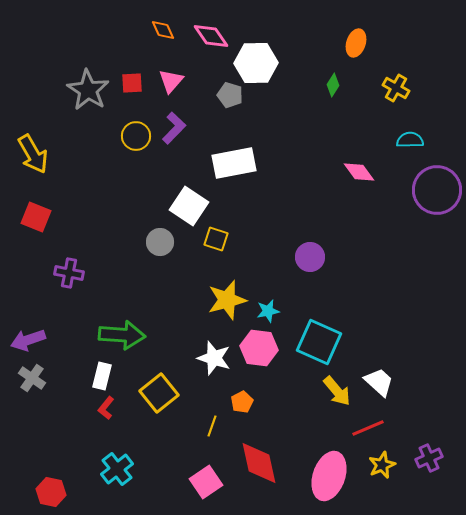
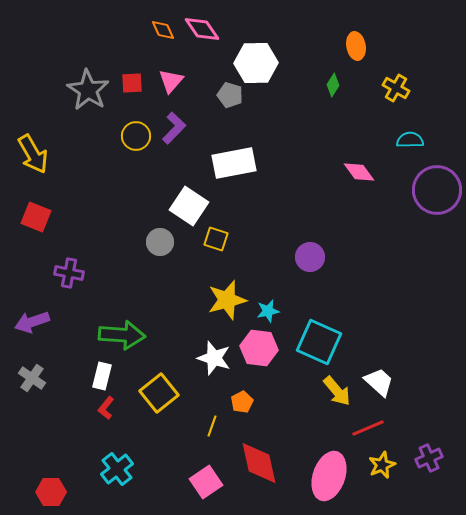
pink diamond at (211, 36): moved 9 px left, 7 px up
orange ellipse at (356, 43): moved 3 px down; rotated 28 degrees counterclockwise
purple arrow at (28, 340): moved 4 px right, 18 px up
red hexagon at (51, 492): rotated 12 degrees counterclockwise
